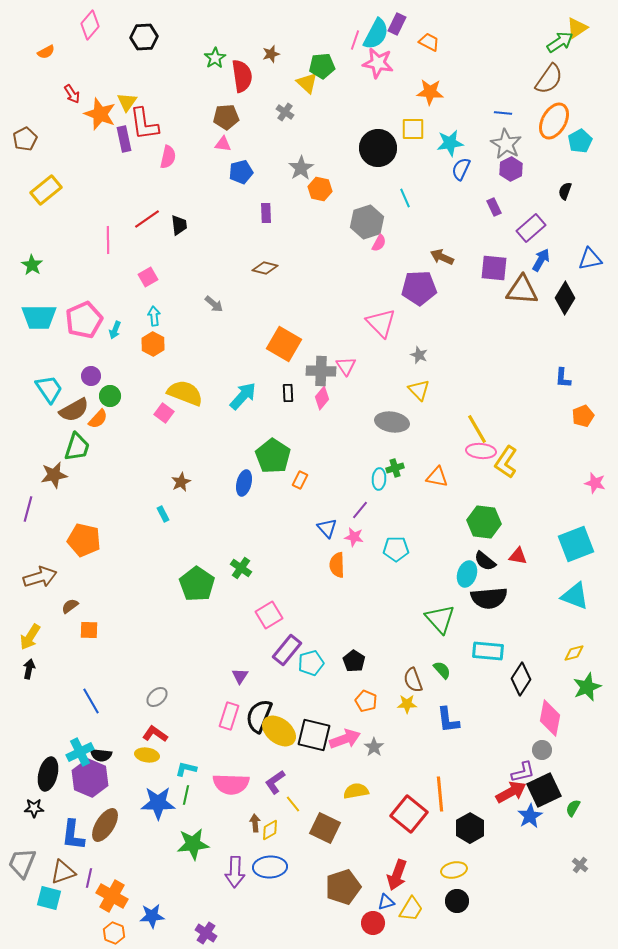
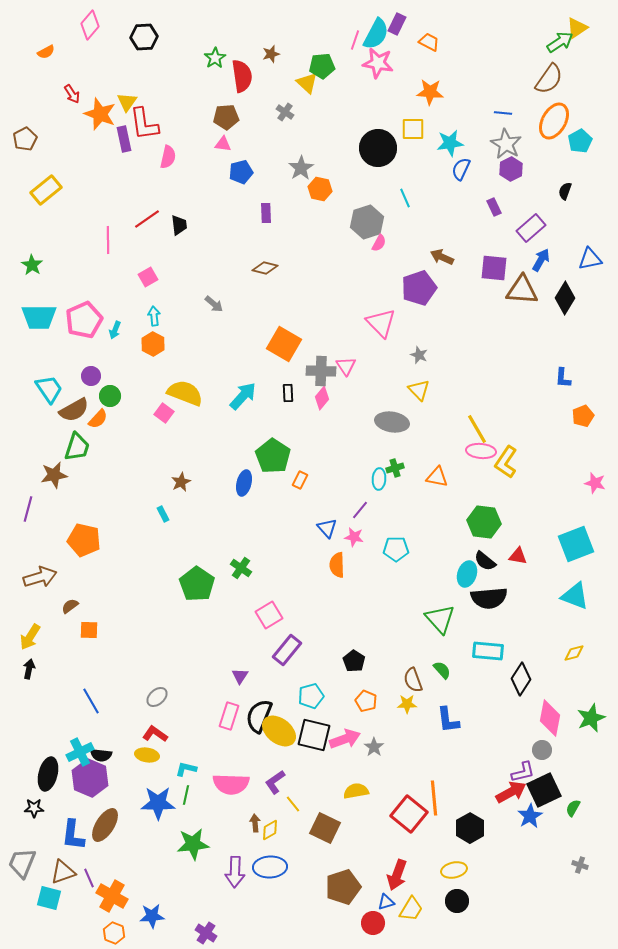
purple pentagon at (419, 288): rotated 16 degrees counterclockwise
cyan pentagon at (311, 663): moved 33 px down
green star at (587, 687): moved 4 px right, 31 px down
orange line at (440, 794): moved 6 px left, 4 px down
gray cross at (580, 865): rotated 21 degrees counterclockwise
purple line at (89, 878): rotated 36 degrees counterclockwise
